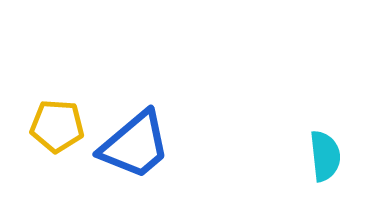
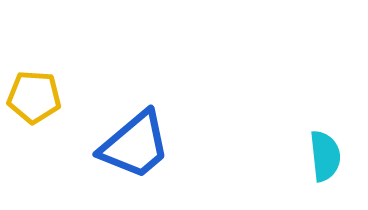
yellow pentagon: moved 23 px left, 29 px up
